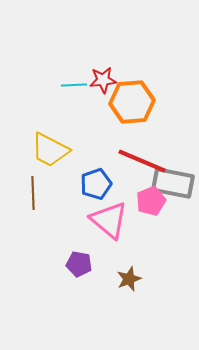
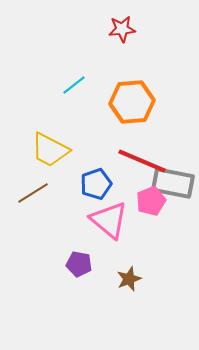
red star: moved 19 px right, 51 px up
cyan line: rotated 35 degrees counterclockwise
brown line: rotated 60 degrees clockwise
